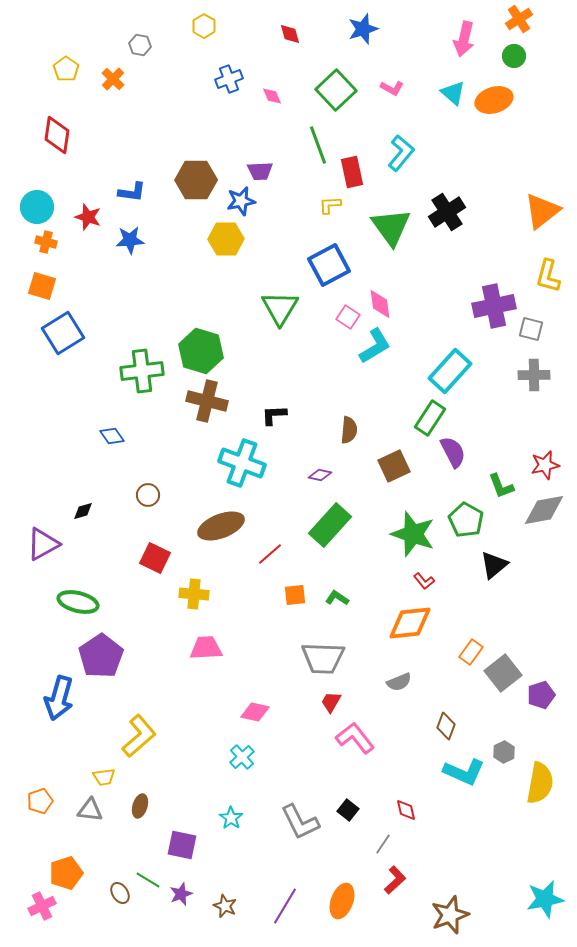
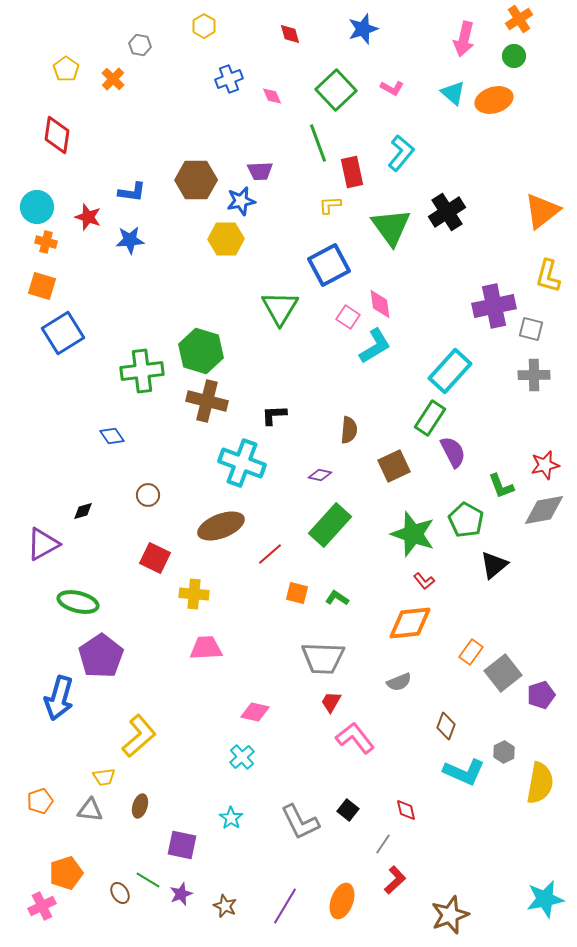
green line at (318, 145): moved 2 px up
orange square at (295, 595): moved 2 px right, 2 px up; rotated 20 degrees clockwise
